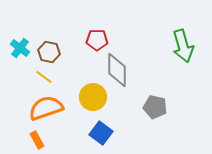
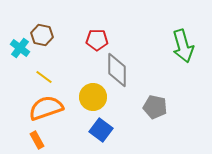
brown hexagon: moved 7 px left, 17 px up
blue square: moved 3 px up
